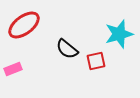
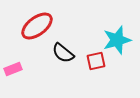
red ellipse: moved 13 px right, 1 px down
cyan star: moved 2 px left, 6 px down
black semicircle: moved 4 px left, 4 px down
